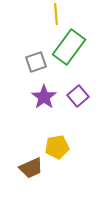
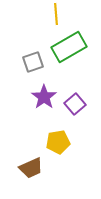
green rectangle: rotated 24 degrees clockwise
gray square: moved 3 px left
purple square: moved 3 px left, 8 px down
yellow pentagon: moved 1 px right, 5 px up
